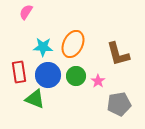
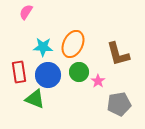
green circle: moved 3 px right, 4 px up
